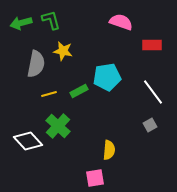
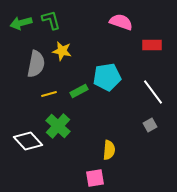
yellow star: moved 1 px left
